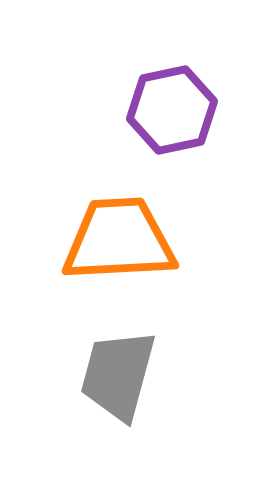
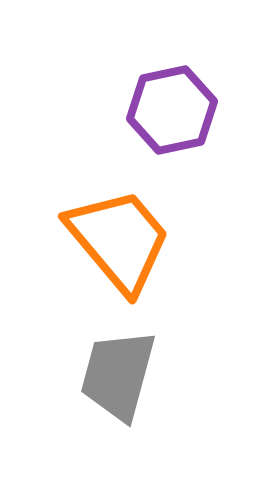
orange trapezoid: rotated 53 degrees clockwise
